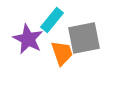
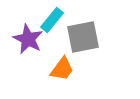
gray square: moved 1 px left, 1 px up
orange trapezoid: moved 16 px down; rotated 56 degrees clockwise
